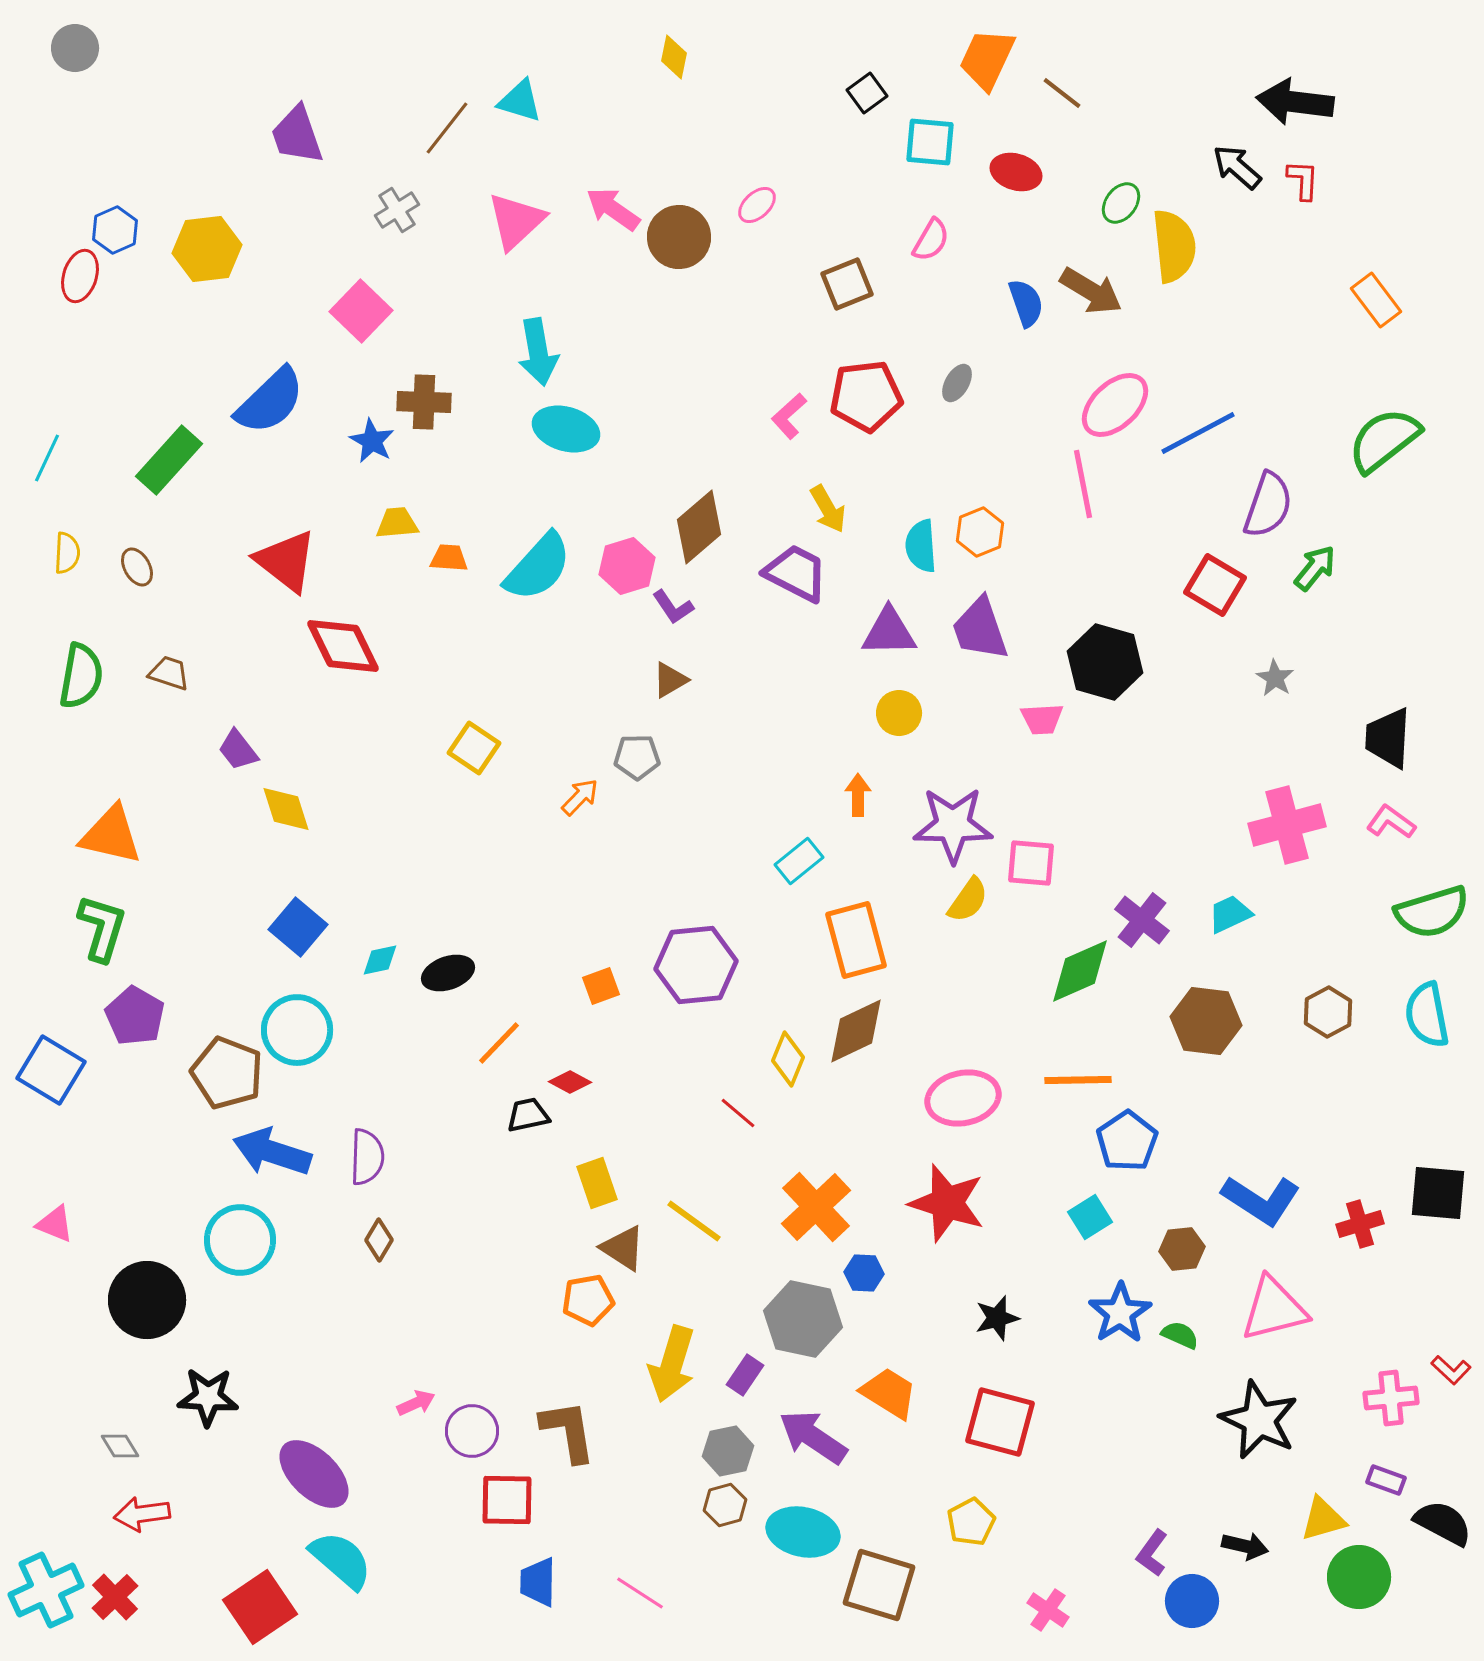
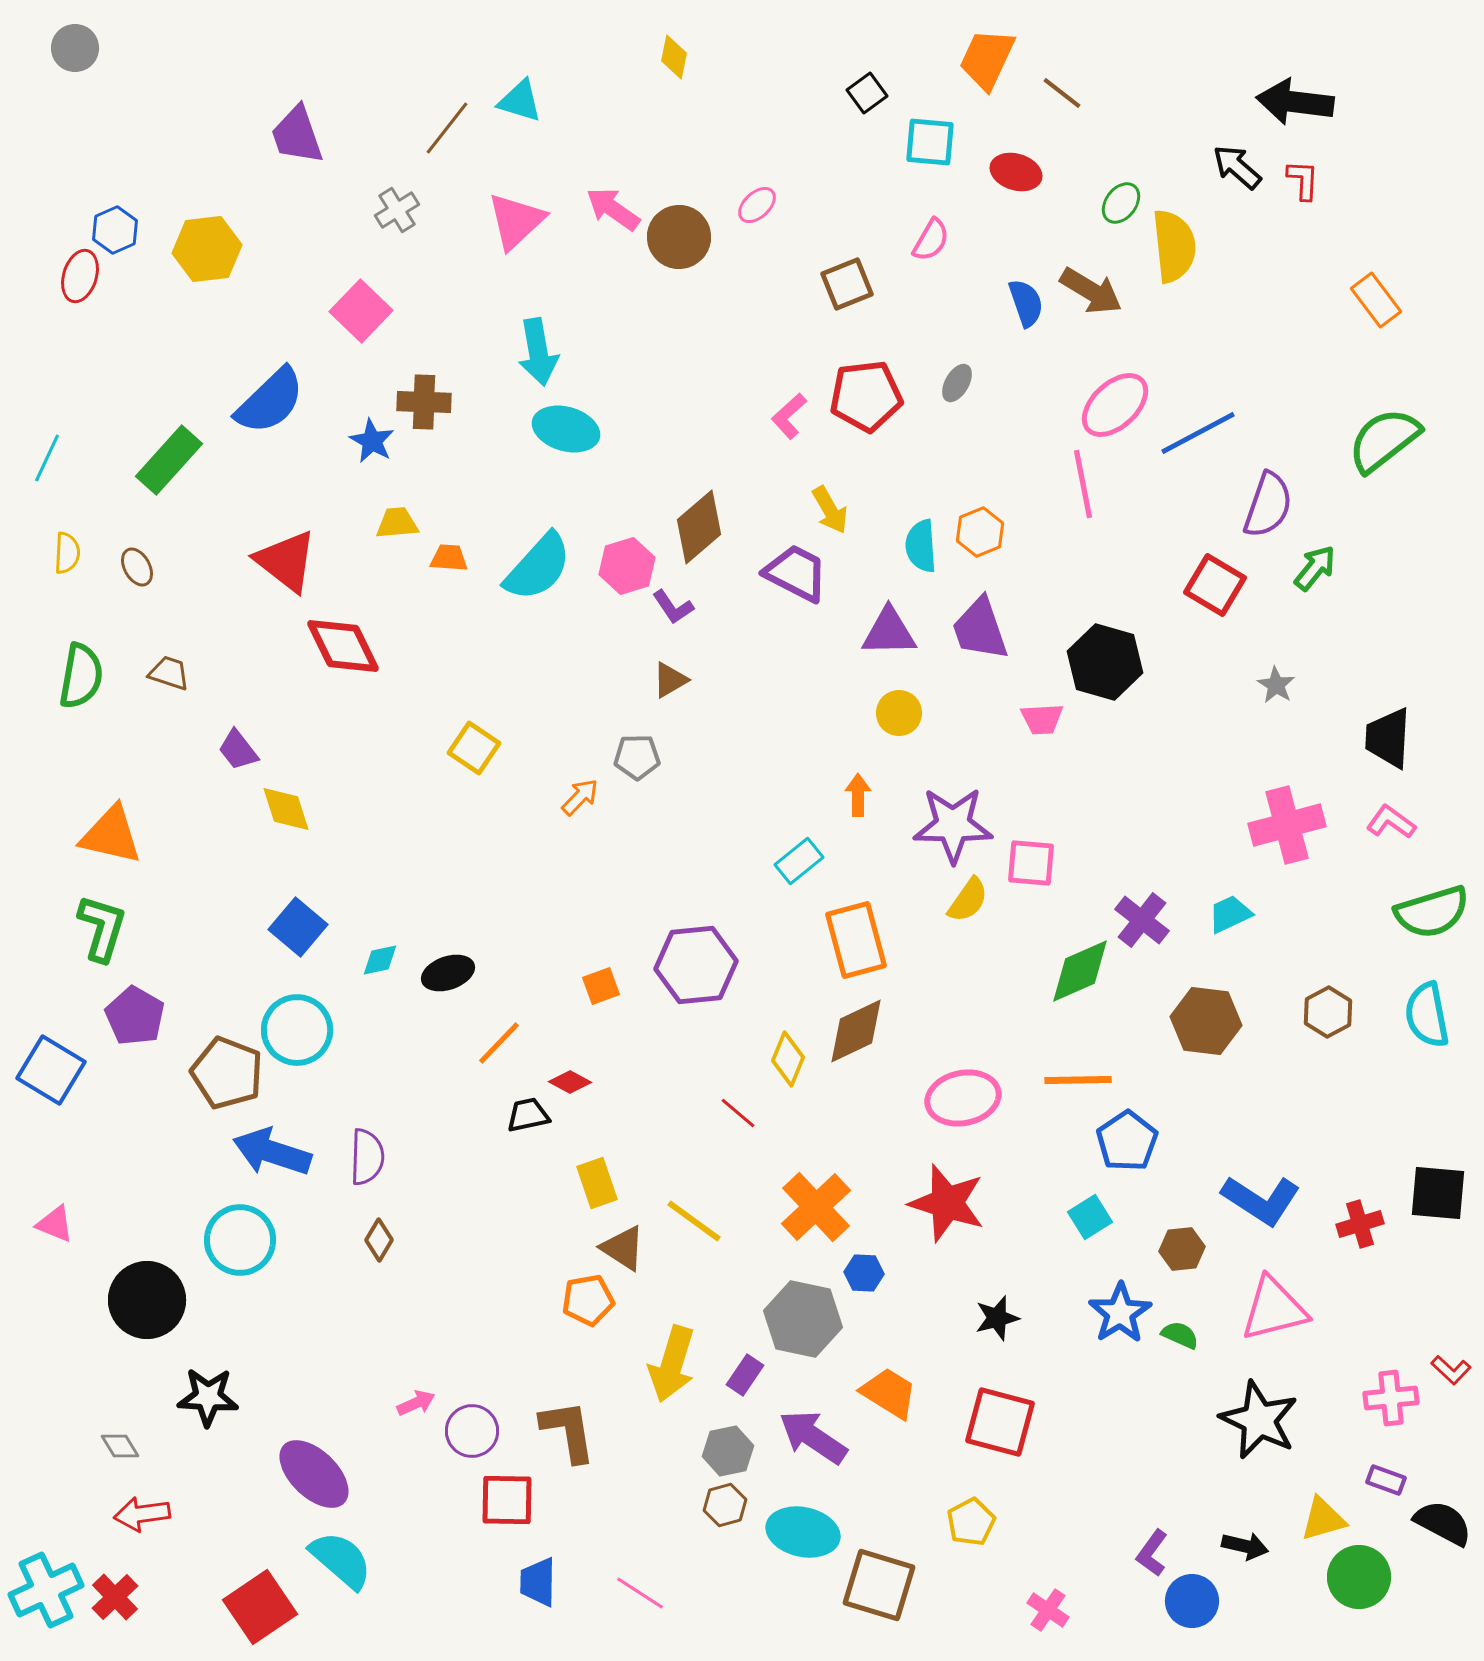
yellow arrow at (828, 509): moved 2 px right, 1 px down
gray star at (1275, 678): moved 1 px right, 7 px down
